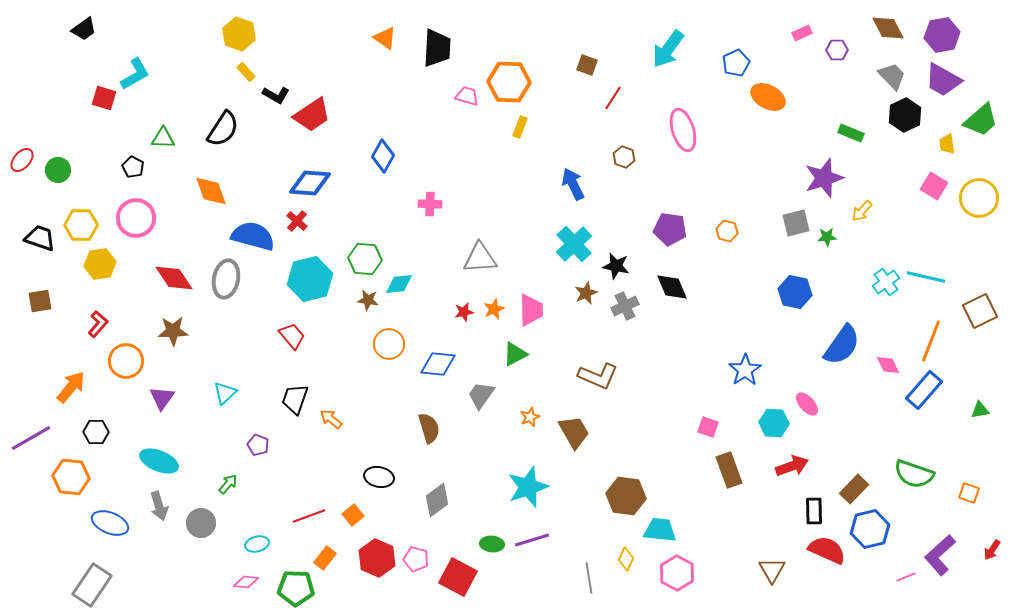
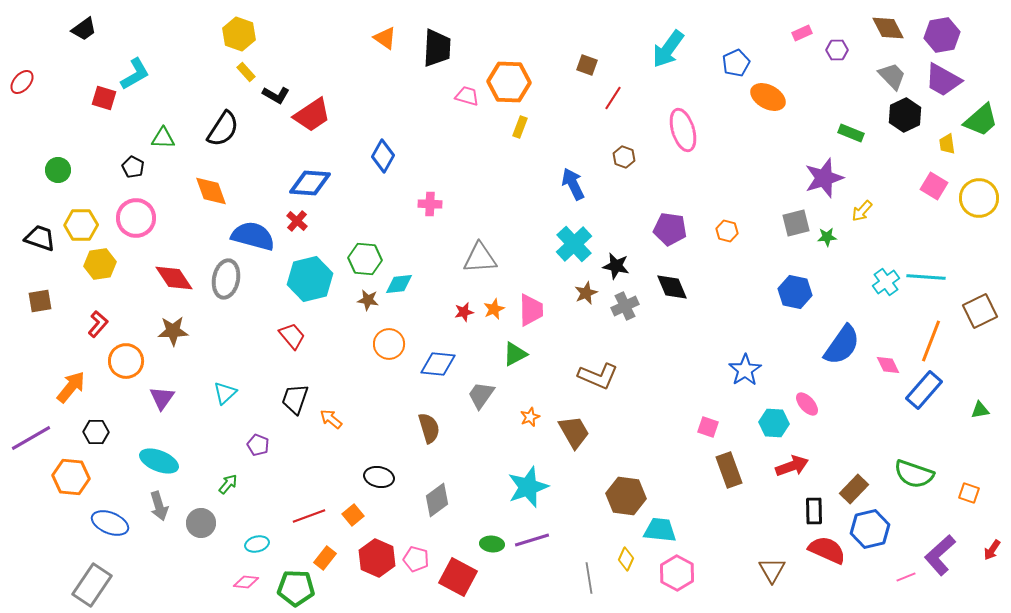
red ellipse at (22, 160): moved 78 px up
cyan line at (926, 277): rotated 9 degrees counterclockwise
